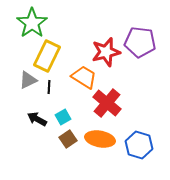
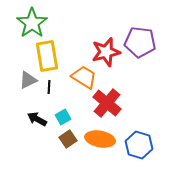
yellow rectangle: rotated 36 degrees counterclockwise
